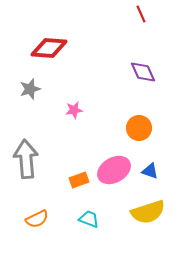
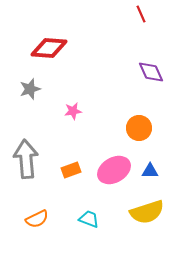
purple diamond: moved 8 px right
pink star: moved 1 px left, 1 px down
blue triangle: rotated 18 degrees counterclockwise
orange rectangle: moved 8 px left, 10 px up
yellow semicircle: moved 1 px left
